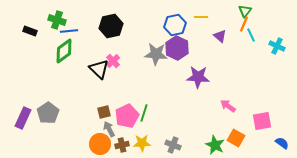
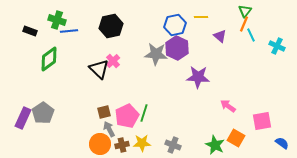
green diamond: moved 15 px left, 8 px down
gray pentagon: moved 5 px left
